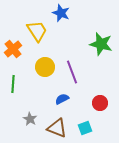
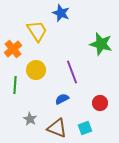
yellow circle: moved 9 px left, 3 px down
green line: moved 2 px right, 1 px down
